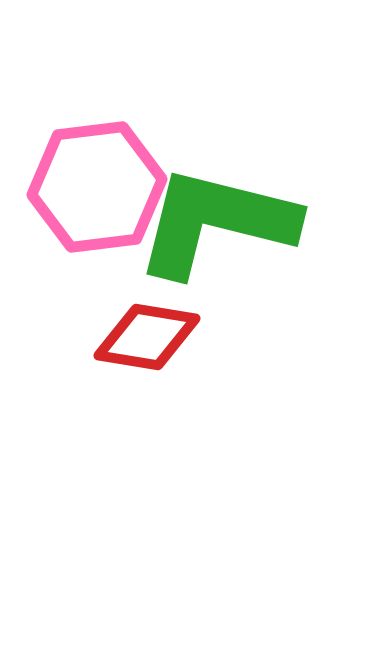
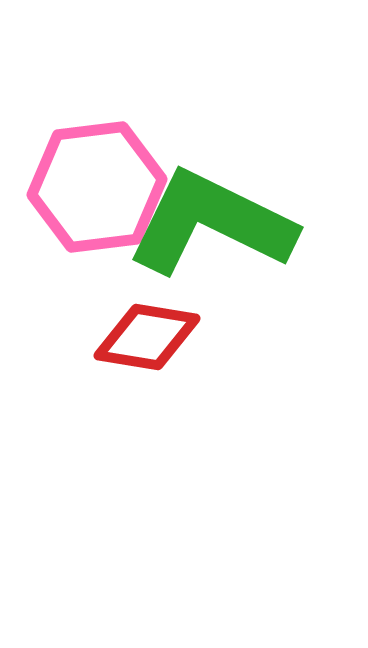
green L-shape: moved 5 px left, 1 px down; rotated 12 degrees clockwise
